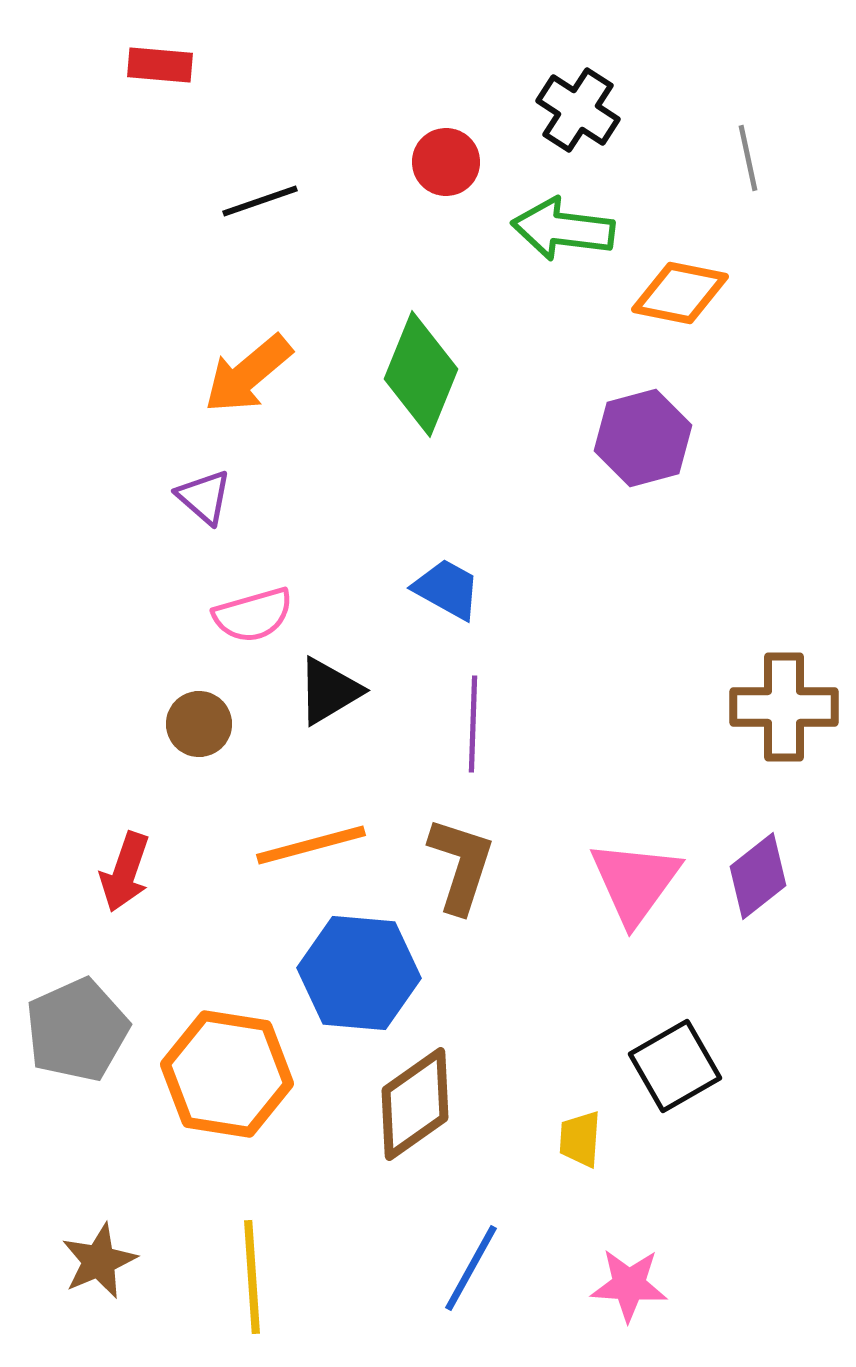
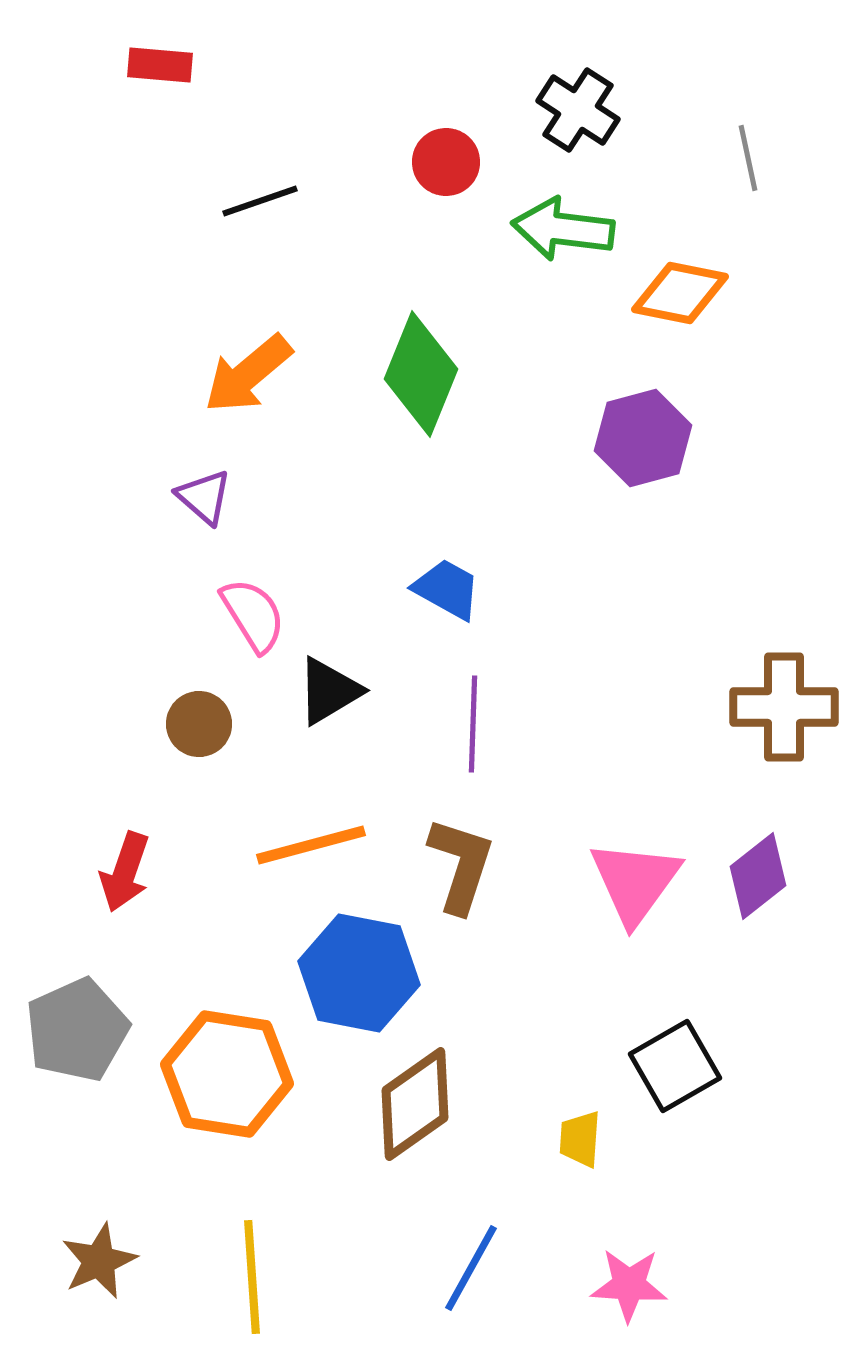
pink semicircle: rotated 106 degrees counterclockwise
blue hexagon: rotated 6 degrees clockwise
